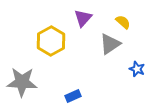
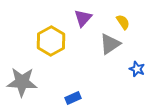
yellow semicircle: rotated 14 degrees clockwise
blue rectangle: moved 2 px down
